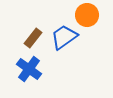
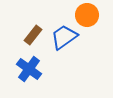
brown rectangle: moved 3 px up
